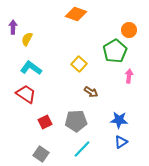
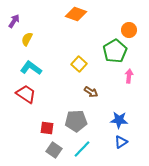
purple arrow: moved 1 px right, 6 px up; rotated 32 degrees clockwise
red square: moved 2 px right, 6 px down; rotated 32 degrees clockwise
gray square: moved 13 px right, 4 px up
